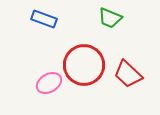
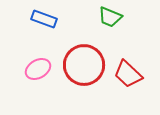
green trapezoid: moved 1 px up
pink ellipse: moved 11 px left, 14 px up
